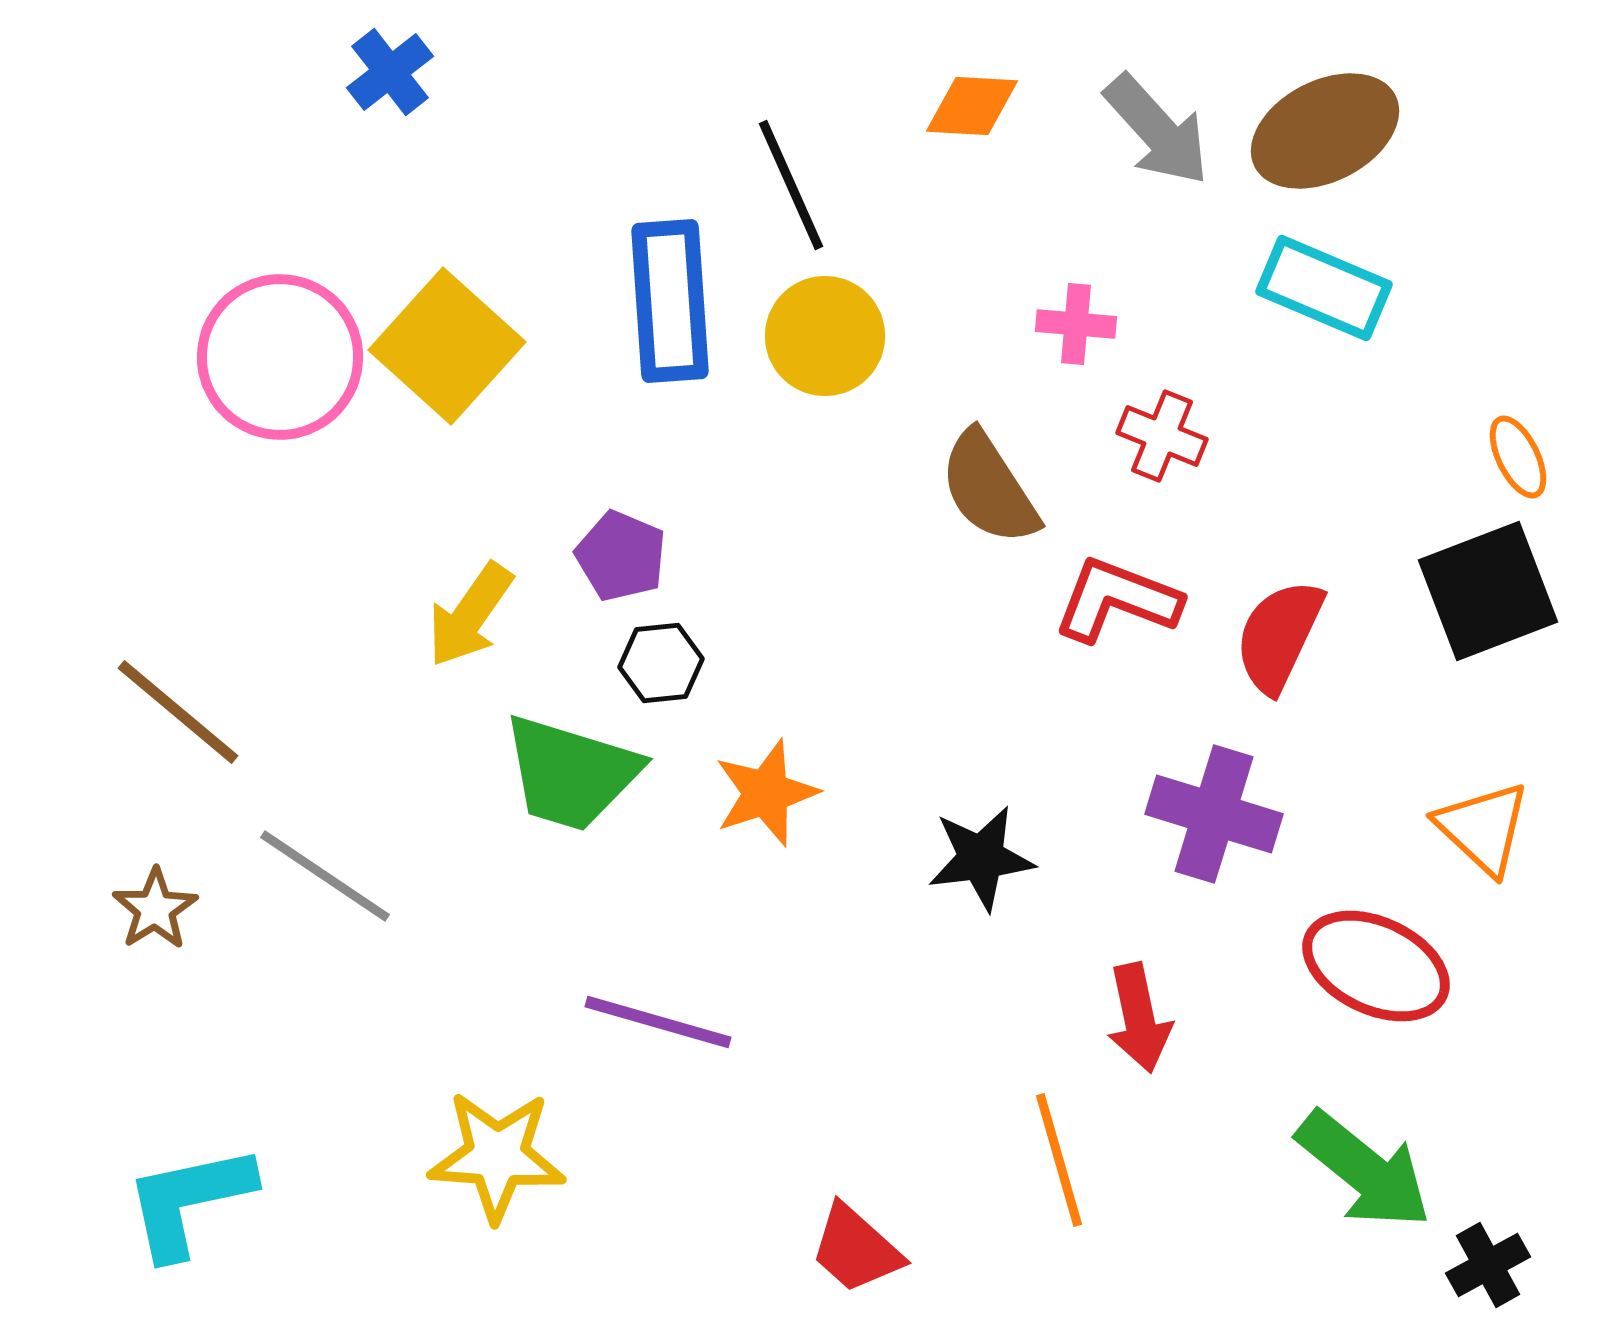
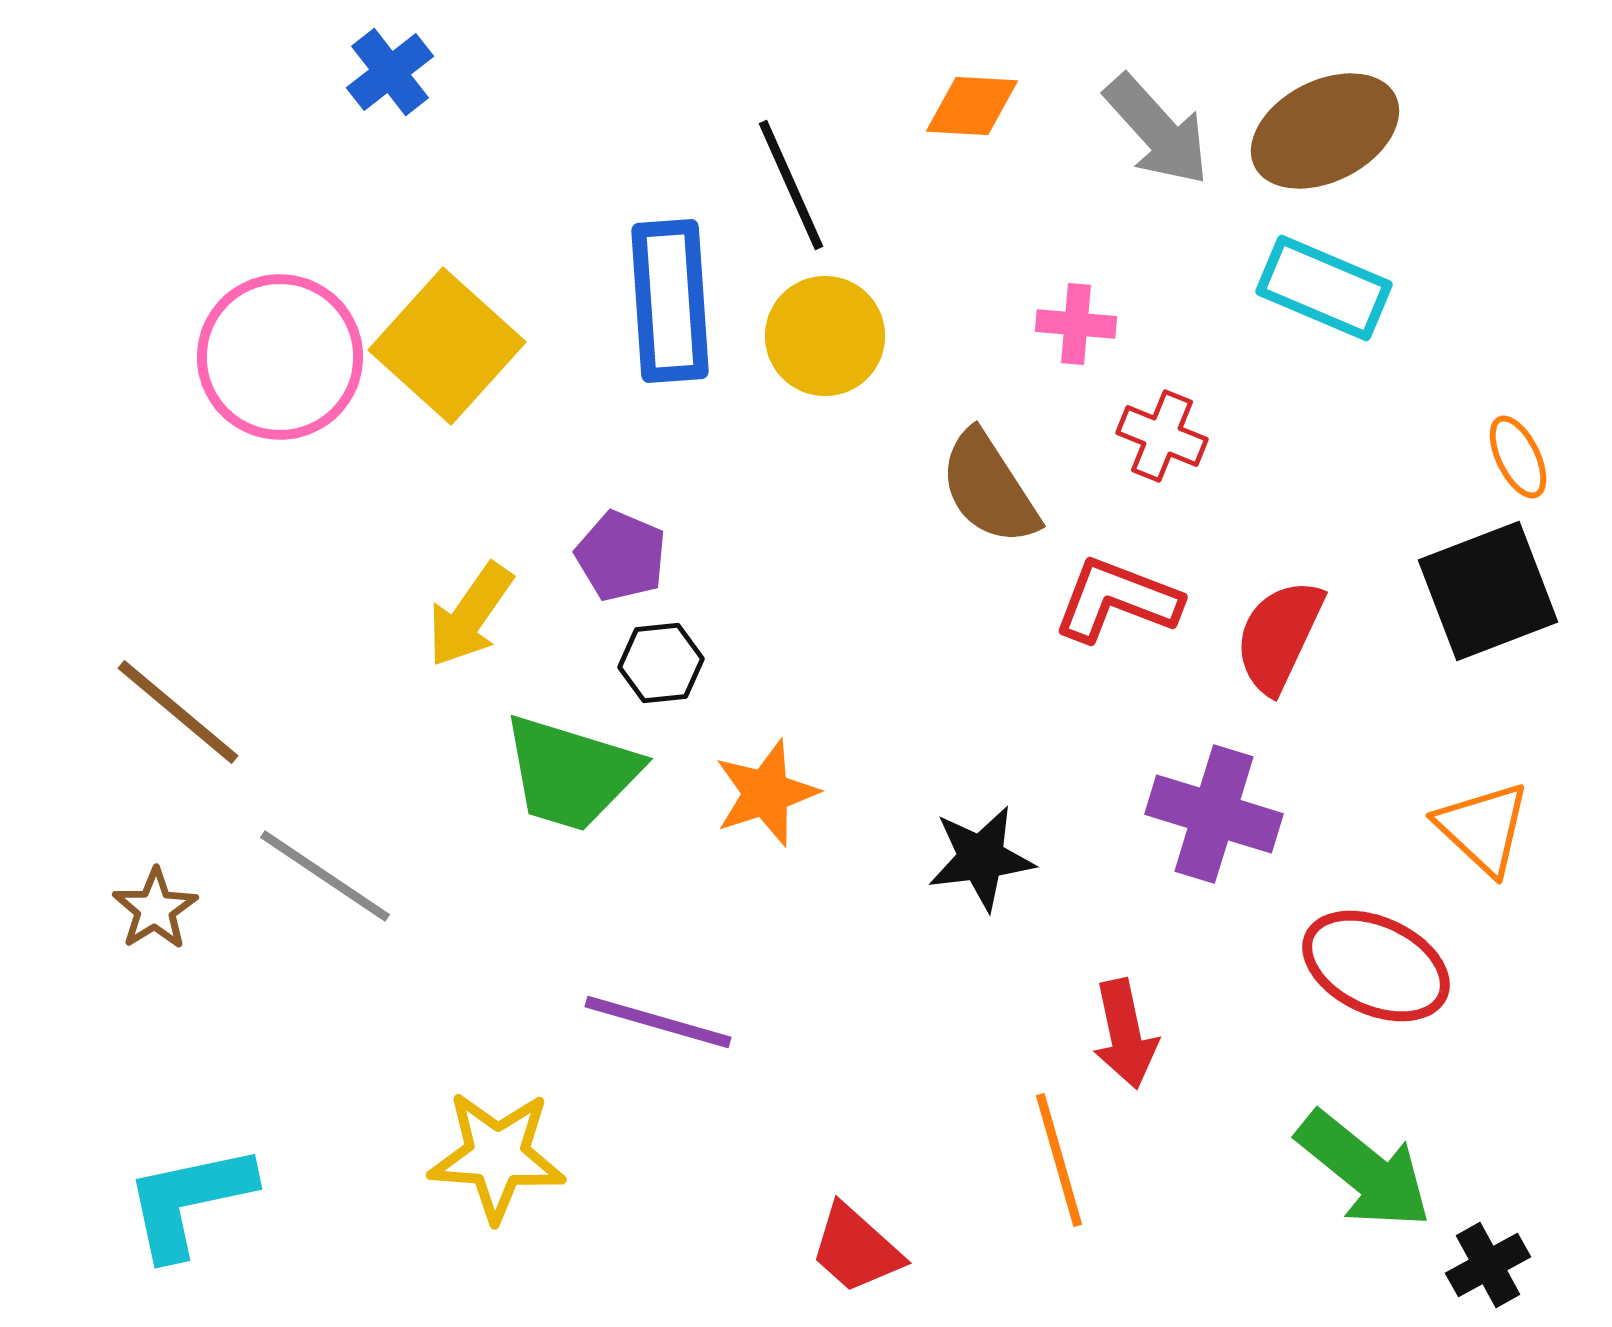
red arrow: moved 14 px left, 16 px down
